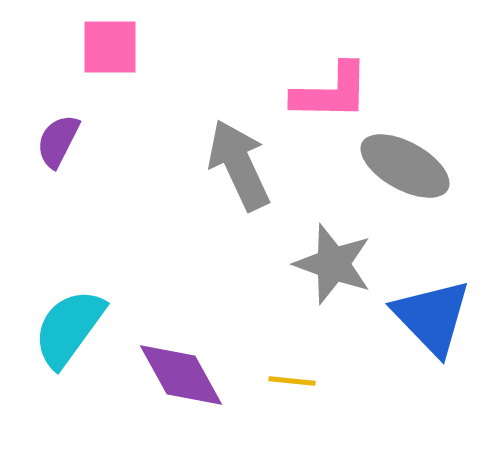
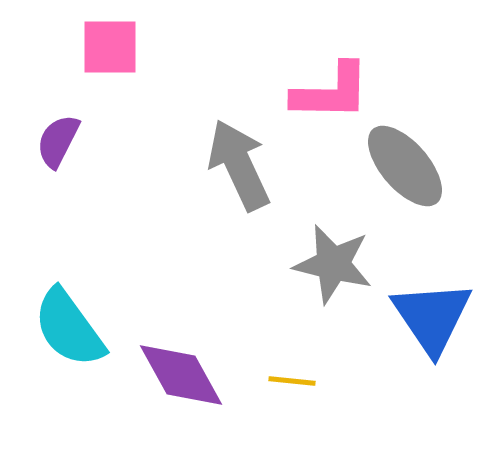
gray ellipse: rotated 20 degrees clockwise
gray star: rotated 6 degrees counterclockwise
blue triangle: rotated 10 degrees clockwise
cyan semicircle: rotated 72 degrees counterclockwise
